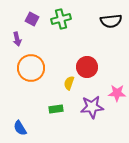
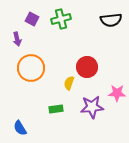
black semicircle: moved 1 px up
